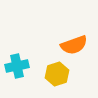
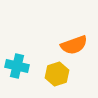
cyan cross: rotated 25 degrees clockwise
